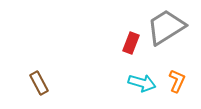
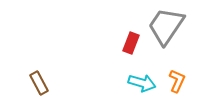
gray trapezoid: moved 1 px up; rotated 24 degrees counterclockwise
